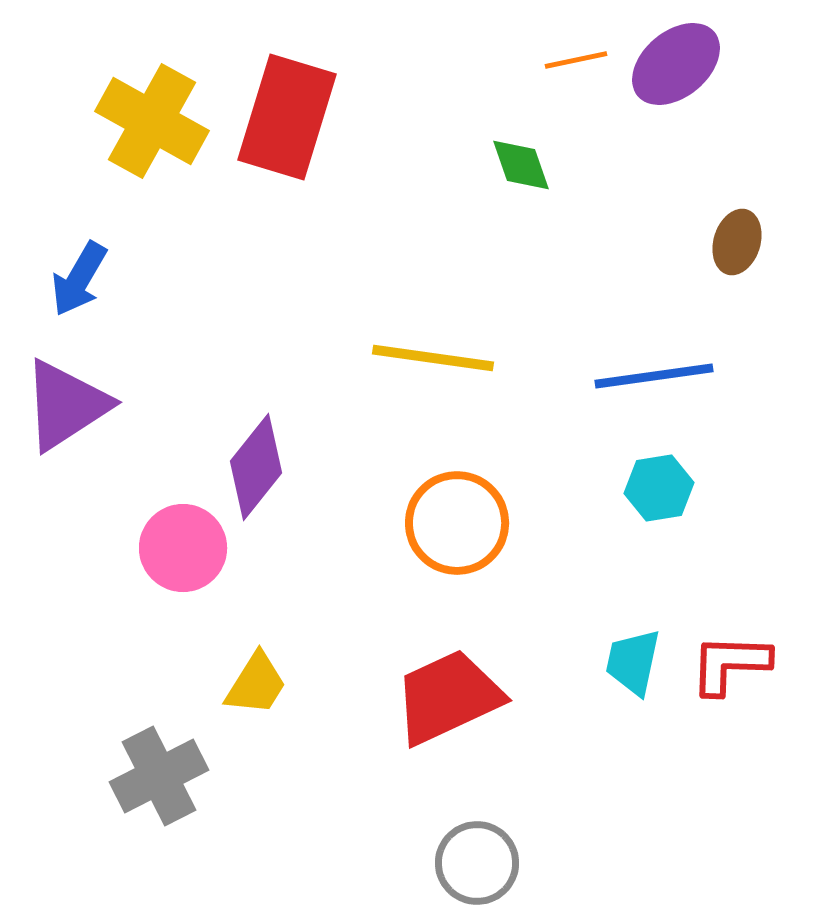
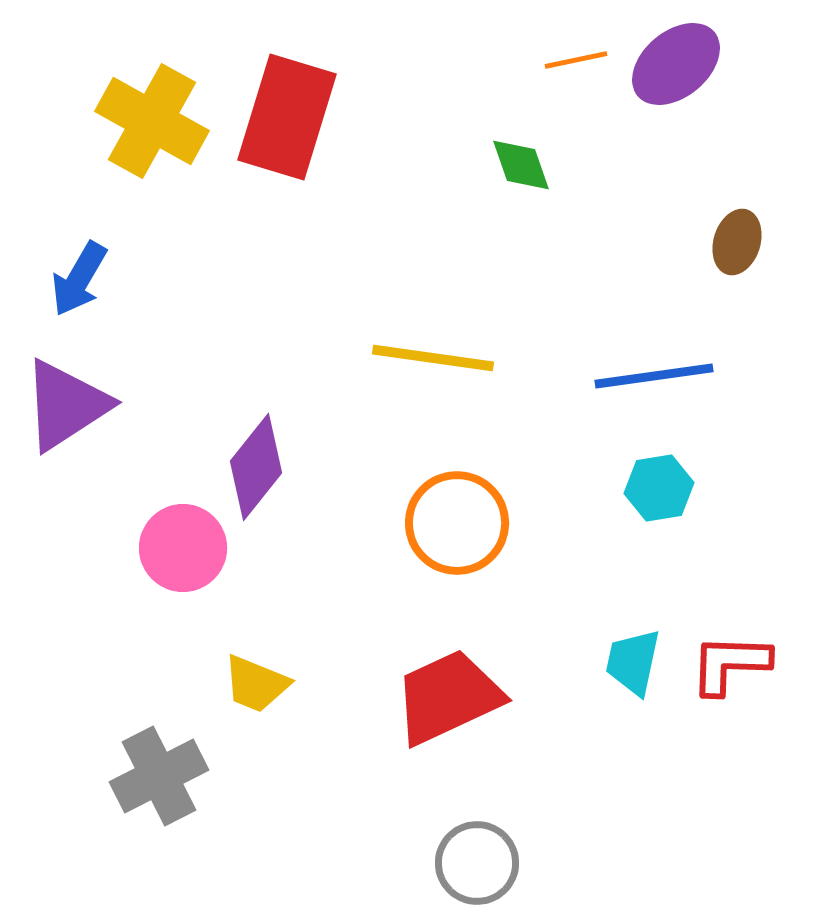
yellow trapezoid: rotated 80 degrees clockwise
